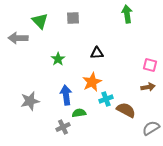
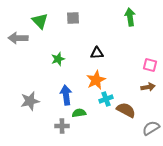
green arrow: moved 3 px right, 3 px down
green star: rotated 16 degrees clockwise
orange star: moved 4 px right, 2 px up
gray cross: moved 1 px left, 1 px up; rotated 24 degrees clockwise
